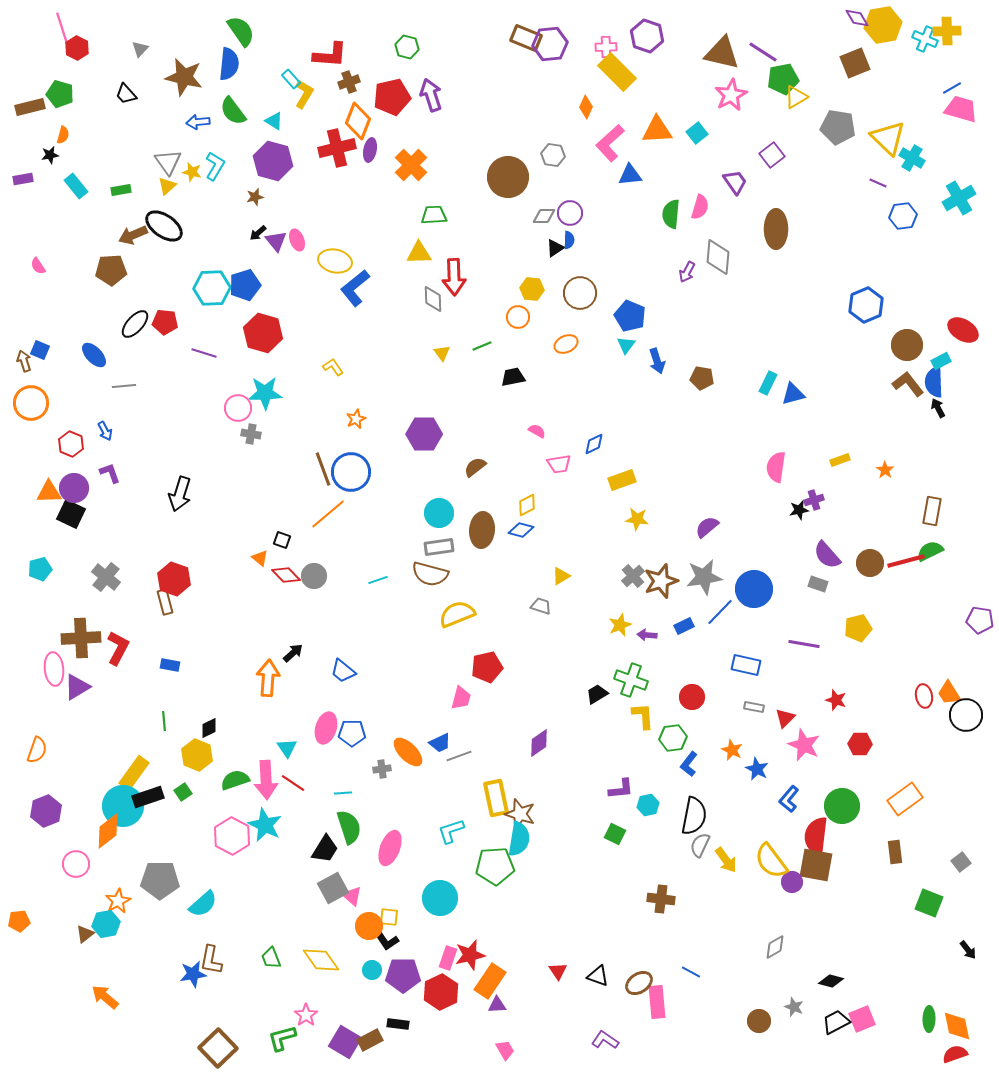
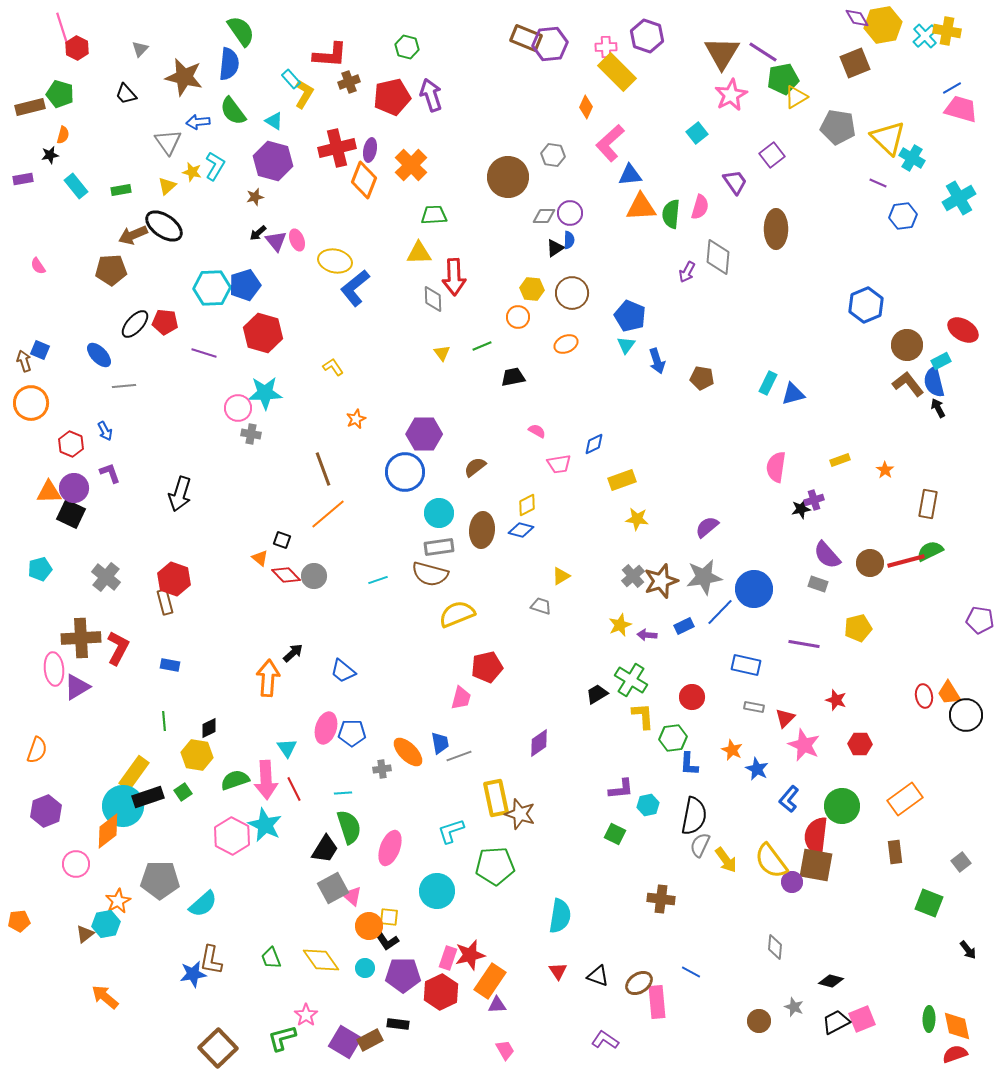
yellow cross at (947, 31): rotated 12 degrees clockwise
cyan cross at (925, 39): moved 3 px up; rotated 25 degrees clockwise
brown triangle at (722, 53): rotated 48 degrees clockwise
orange diamond at (358, 121): moved 6 px right, 59 px down
orange triangle at (657, 130): moved 16 px left, 77 px down
gray triangle at (168, 162): moved 20 px up
brown circle at (580, 293): moved 8 px left
blue ellipse at (94, 355): moved 5 px right
blue semicircle at (934, 382): rotated 12 degrees counterclockwise
blue circle at (351, 472): moved 54 px right
black star at (799, 510): moved 2 px right, 1 px up
brown rectangle at (932, 511): moved 4 px left, 7 px up
green cross at (631, 680): rotated 12 degrees clockwise
blue trapezoid at (440, 743): rotated 75 degrees counterclockwise
yellow hexagon at (197, 755): rotated 12 degrees counterclockwise
blue L-shape at (689, 764): rotated 35 degrees counterclockwise
red line at (293, 783): moved 1 px right, 6 px down; rotated 30 degrees clockwise
cyan semicircle at (519, 839): moved 41 px right, 77 px down
cyan circle at (440, 898): moved 3 px left, 7 px up
gray diamond at (775, 947): rotated 55 degrees counterclockwise
cyan circle at (372, 970): moved 7 px left, 2 px up
